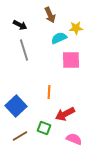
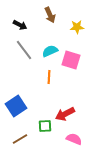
yellow star: moved 1 px right, 1 px up
cyan semicircle: moved 9 px left, 13 px down
gray line: rotated 20 degrees counterclockwise
pink square: rotated 18 degrees clockwise
orange line: moved 15 px up
blue square: rotated 10 degrees clockwise
green square: moved 1 px right, 2 px up; rotated 24 degrees counterclockwise
brown line: moved 3 px down
